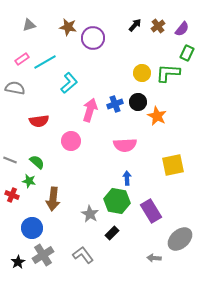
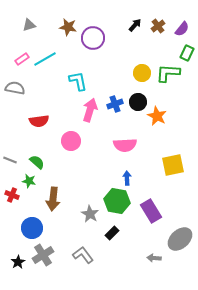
cyan line: moved 3 px up
cyan L-shape: moved 9 px right, 2 px up; rotated 60 degrees counterclockwise
